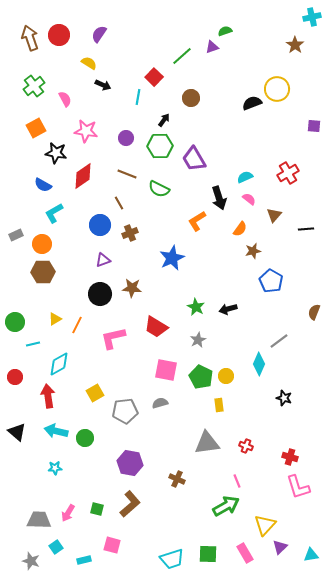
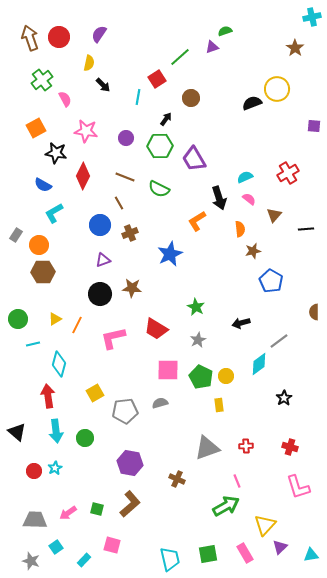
red circle at (59, 35): moved 2 px down
brown star at (295, 45): moved 3 px down
green line at (182, 56): moved 2 px left, 1 px down
yellow semicircle at (89, 63): rotated 70 degrees clockwise
red square at (154, 77): moved 3 px right, 2 px down; rotated 12 degrees clockwise
black arrow at (103, 85): rotated 21 degrees clockwise
green cross at (34, 86): moved 8 px right, 6 px up
black arrow at (164, 120): moved 2 px right, 1 px up
brown line at (127, 174): moved 2 px left, 3 px down
red diamond at (83, 176): rotated 28 degrees counterclockwise
orange semicircle at (240, 229): rotated 42 degrees counterclockwise
gray rectangle at (16, 235): rotated 32 degrees counterclockwise
orange circle at (42, 244): moved 3 px left, 1 px down
blue star at (172, 258): moved 2 px left, 4 px up
black arrow at (228, 309): moved 13 px right, 14 px down
brown semicircle at (314, 312): rotated 21 degrees counterclockwise
green circle at (15, 322): moved 3 px right, 3 px up
red trapezoid at (156, 327): moved 2 px down
cyan diamond at (59, 364): rotated 45 degrees counterclockwise
cyan diamond at (259, 364): rotated 30 degrees clockwise
pink square at (166, 370): moved 2 px right; rotated 10 degrees counterclockwise
red circle at (15, 377): moved 19 px right, 94 px down
black star at (284, 398): rotated 21 degrees clockwise
cyan arrow at (56, 431): rotated 110 degrees counterclockwise
gray triangle at (207, 443): moved 5 px down; rotated 12 degrees counterclockwise
red cross at (246, 446): rotated 24 degrees counterclockwise
red cross at (290, 457): moved 10 px up
cyan star at (55, 468): rotated 24 degrees counterclockwise
pink arrow at (68, 513): rotated 24 degrees clockwise
gray trapezoid at (39, 520): moved 4 px left
green square at (208, 554): rotated 12 degrees counterclockwise
cyan trapezoid at (172, 559): moved 2 px left; rotated 85 degrees counterclockwise
cyan rectangle at (84, 560): rotated 32 degrees counterclockwise
